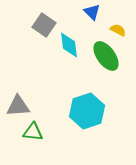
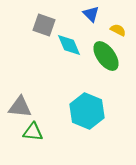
blue triangle: moved 1 px left, 2 px down
gray square: rotated 15 degrees counterclockwise
cyan diamond: rotated 16 degrees counterclockwise
gray triangle: moved 2 px right, 1 px down; rotated 10 degrees clockwise
cyan hexagon: rotated 20 degrees counterclockwise
